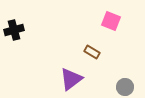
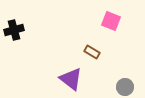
purple triangle: rotated 45 degrees counterclockwise
